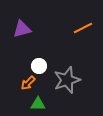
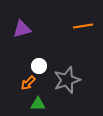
orange line: moved 2 px up; rotated 18 degrees clockwise
